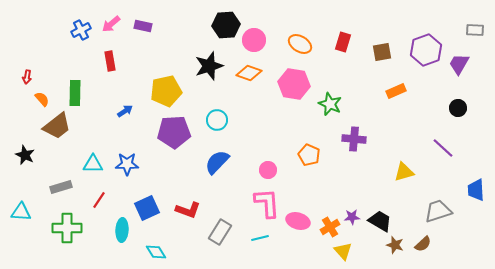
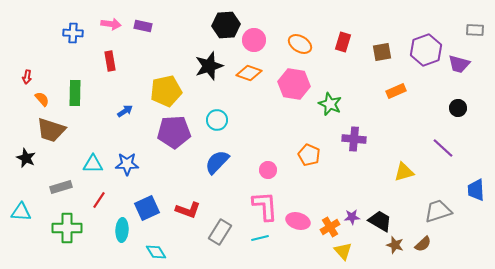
pink arrow at (111, 24): rotated 132 degrees counterclockwise
blue cross at (81, 30): moved 8 px left, 3 px down; rotated 30 degrees clockwise
purple trapezoid at (459, 64): rotated 105 degrees counterclockwise
brown trapezoid at (57, 126): moved 6 px left, 4 px down; rotated 56 degrees clockwise
black star at (25, 155): moved 1 px right, 3 px down
pink L-shape at (267, 203): moved 2 px left, 3 px down
